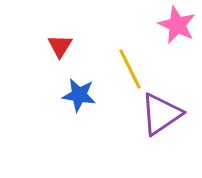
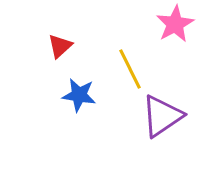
pink star: moved 2 px left, 1 px up; rotated 18 degrees clockwise
red triangle: rotated 16 degrees clockwise
purple triangle: moved 1 px right, 2 px down
